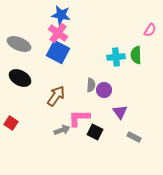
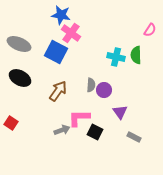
pink cross: moved 13 px right
blue square: moved 2 px left
cyan cross: rotated 18 degrees clockwise
brown arrow: moved 2 px right, 5 px up
